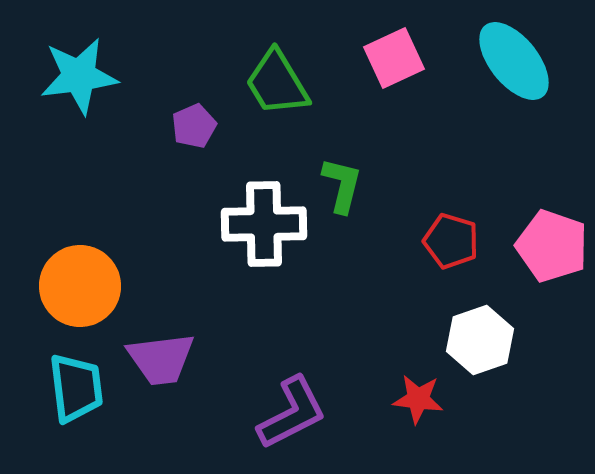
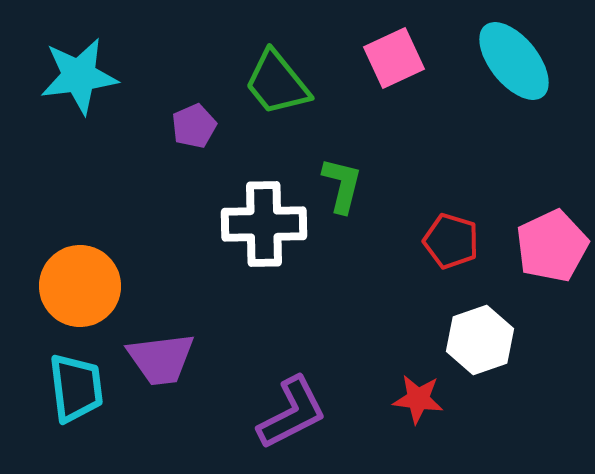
green trapezoid: rotated 8 degrees counterclockwise
pink pentagon: rotated 28 degrees clockwise
